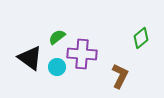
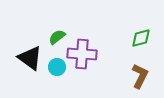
green diamond: rotated 25 degrees clockwise
brown L-shape: moved 20 px right
